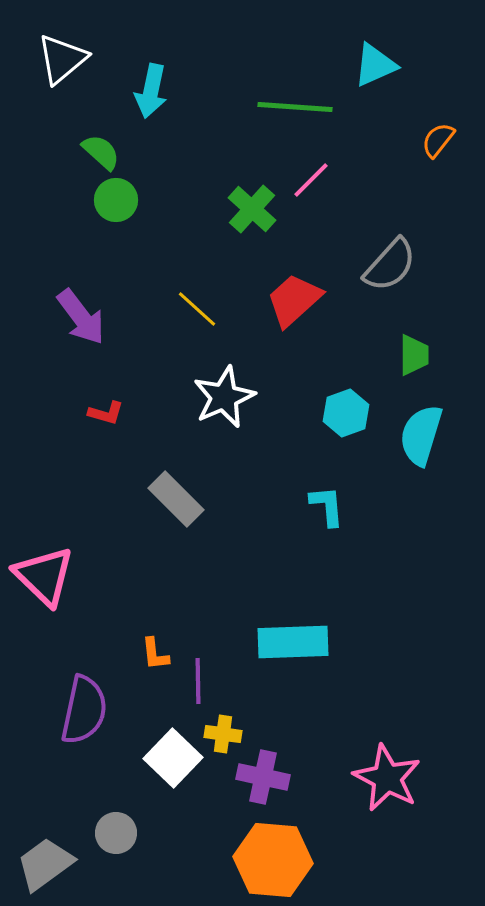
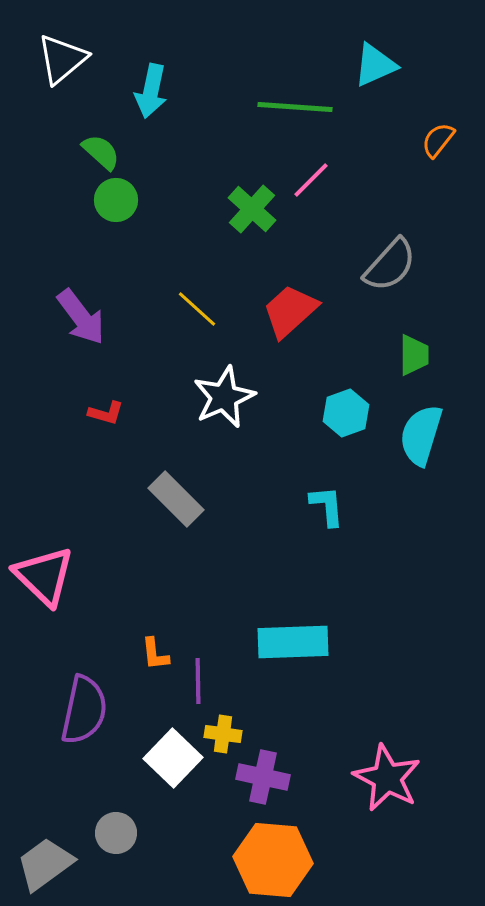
red trapezoid: moved 4 px left, 11 px down
